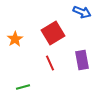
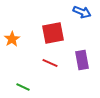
red square: rotated 20 degrees clockwise
orange star: moved 3 px left
red line: rotated 42 degrees counterclockwise
green line: rotated 40 degrees clockwise
